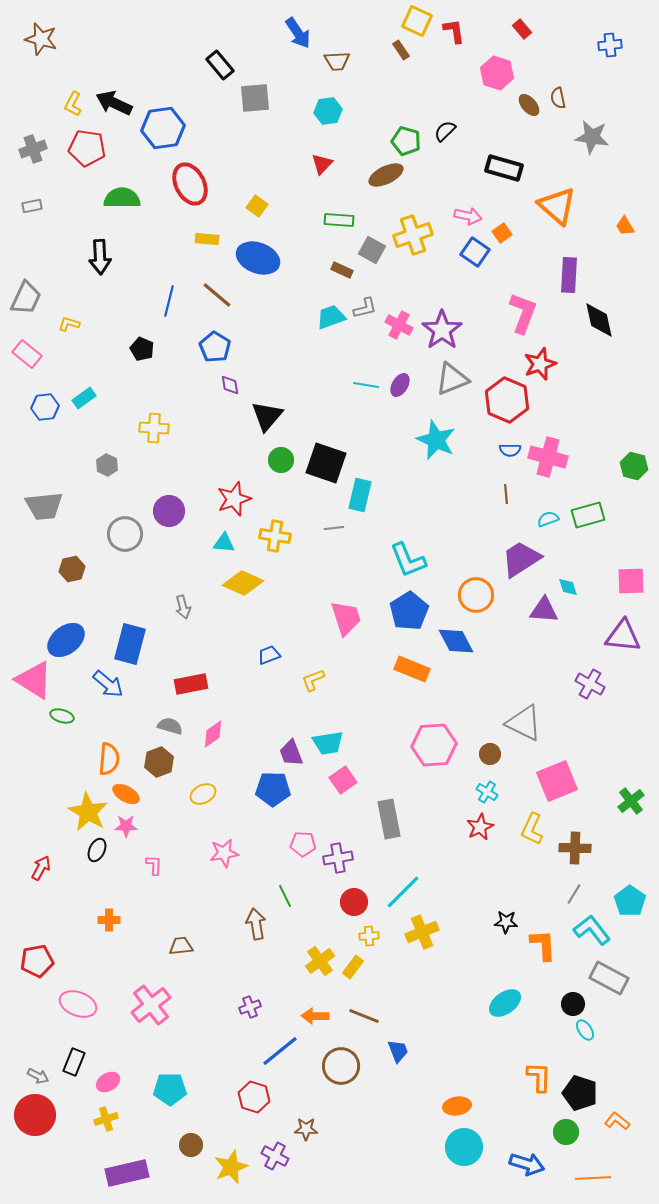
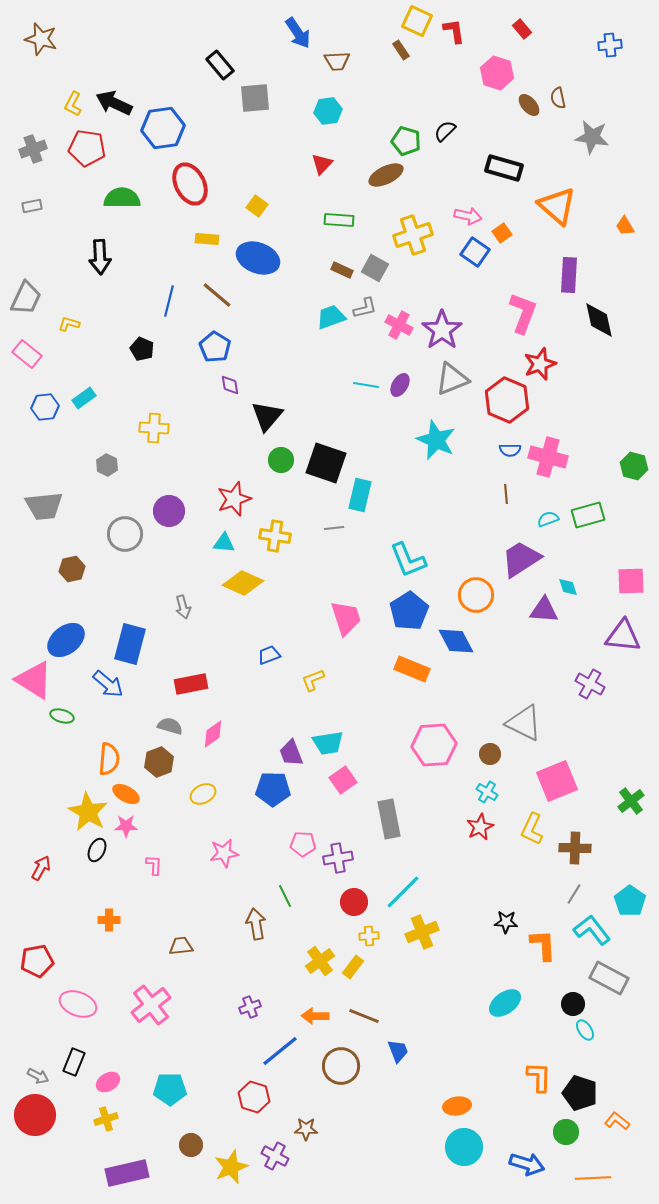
gray square at (372, 250): moved 3 px right, 18 px down
